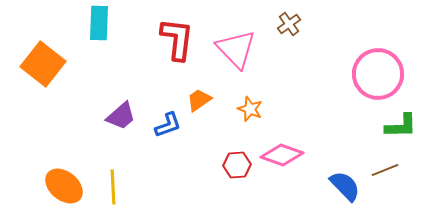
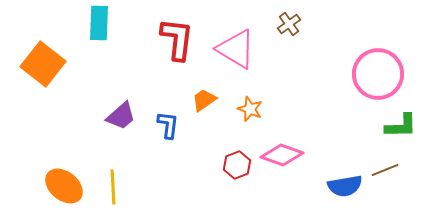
pink triangle: rotated 15 degrees counterclockwise
orange trapezoid: moved 5 px right
blue L-shape: rotated 64 degrees counterclockwise
red hexagon: rotated 16 degrees counterclockwise
blue semicircle: rotated 124 degrees clockwise
